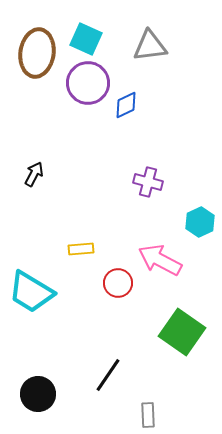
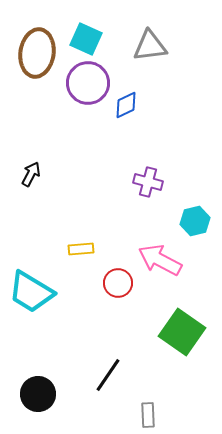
black arrow: moved 3 px left
cyan hexagon: moved 5 px left, 1 px up; rotated 12 degrees clockwise
